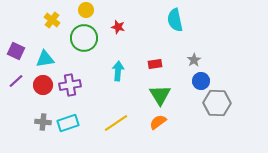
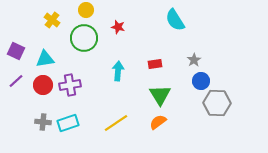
cyan semicircle: rotated 20 degrees counterclockwise
